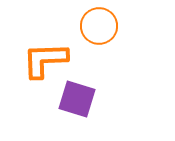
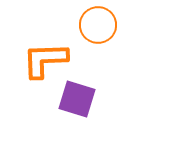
orange circle: moved 1 px left, 1 px up
